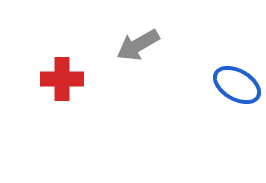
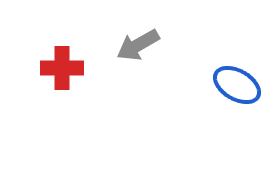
red cross: moved 11 px up
